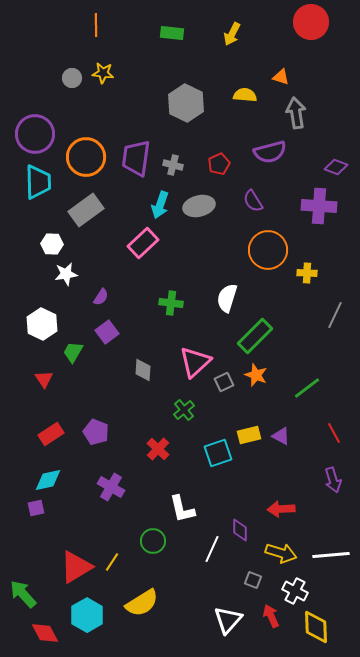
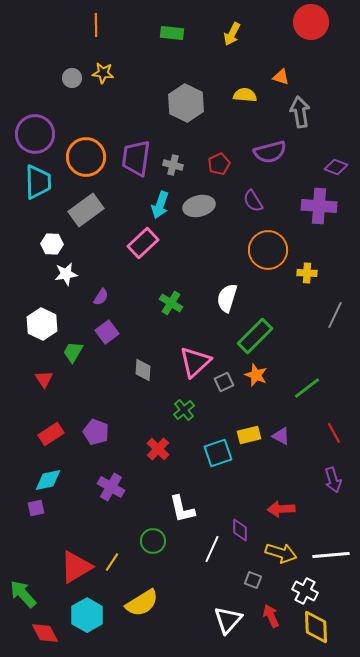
gray arrow at (296, 113): moved 4 px right, 1 px up
green cross at (171, 303): rotated 25 degrees clockwise
white cross at (295, 591): moved 10 px right
